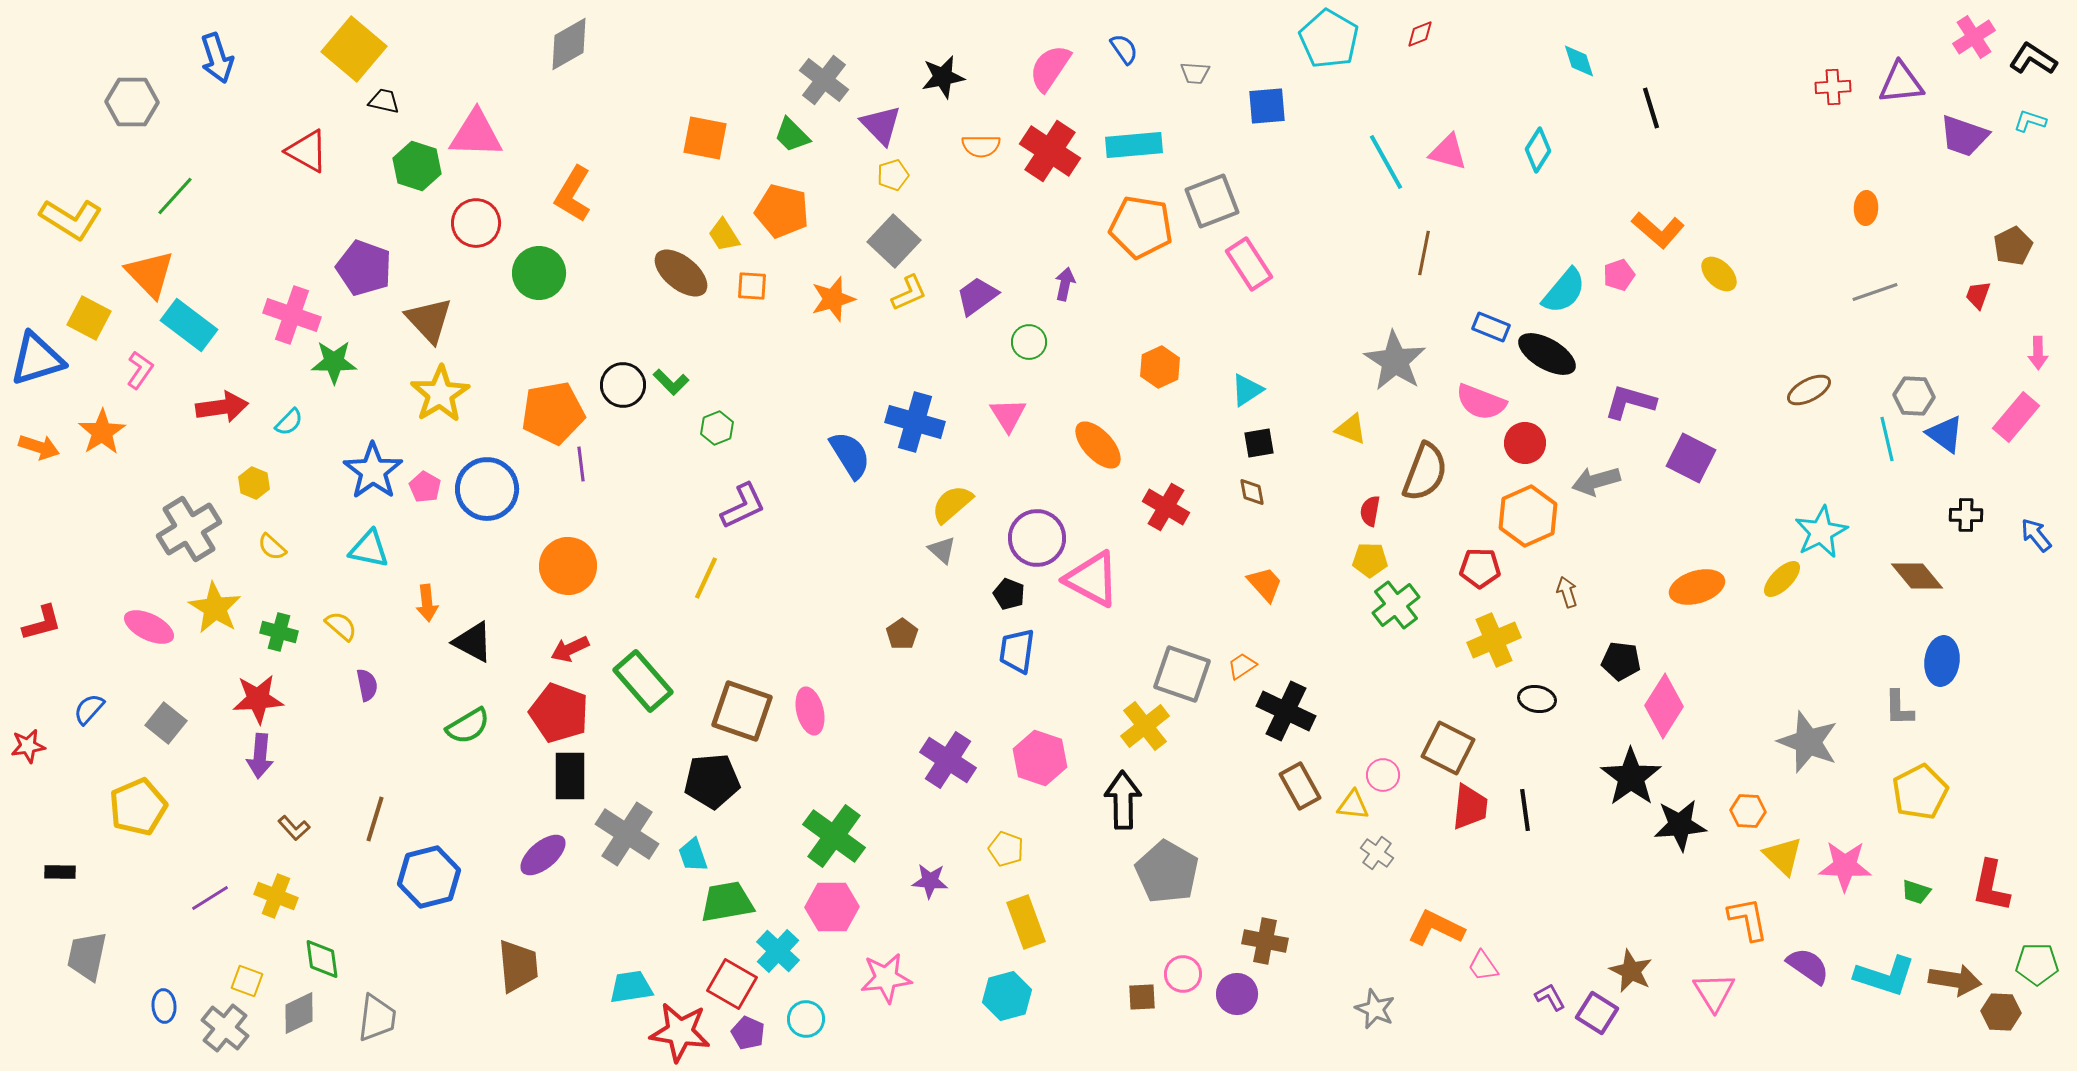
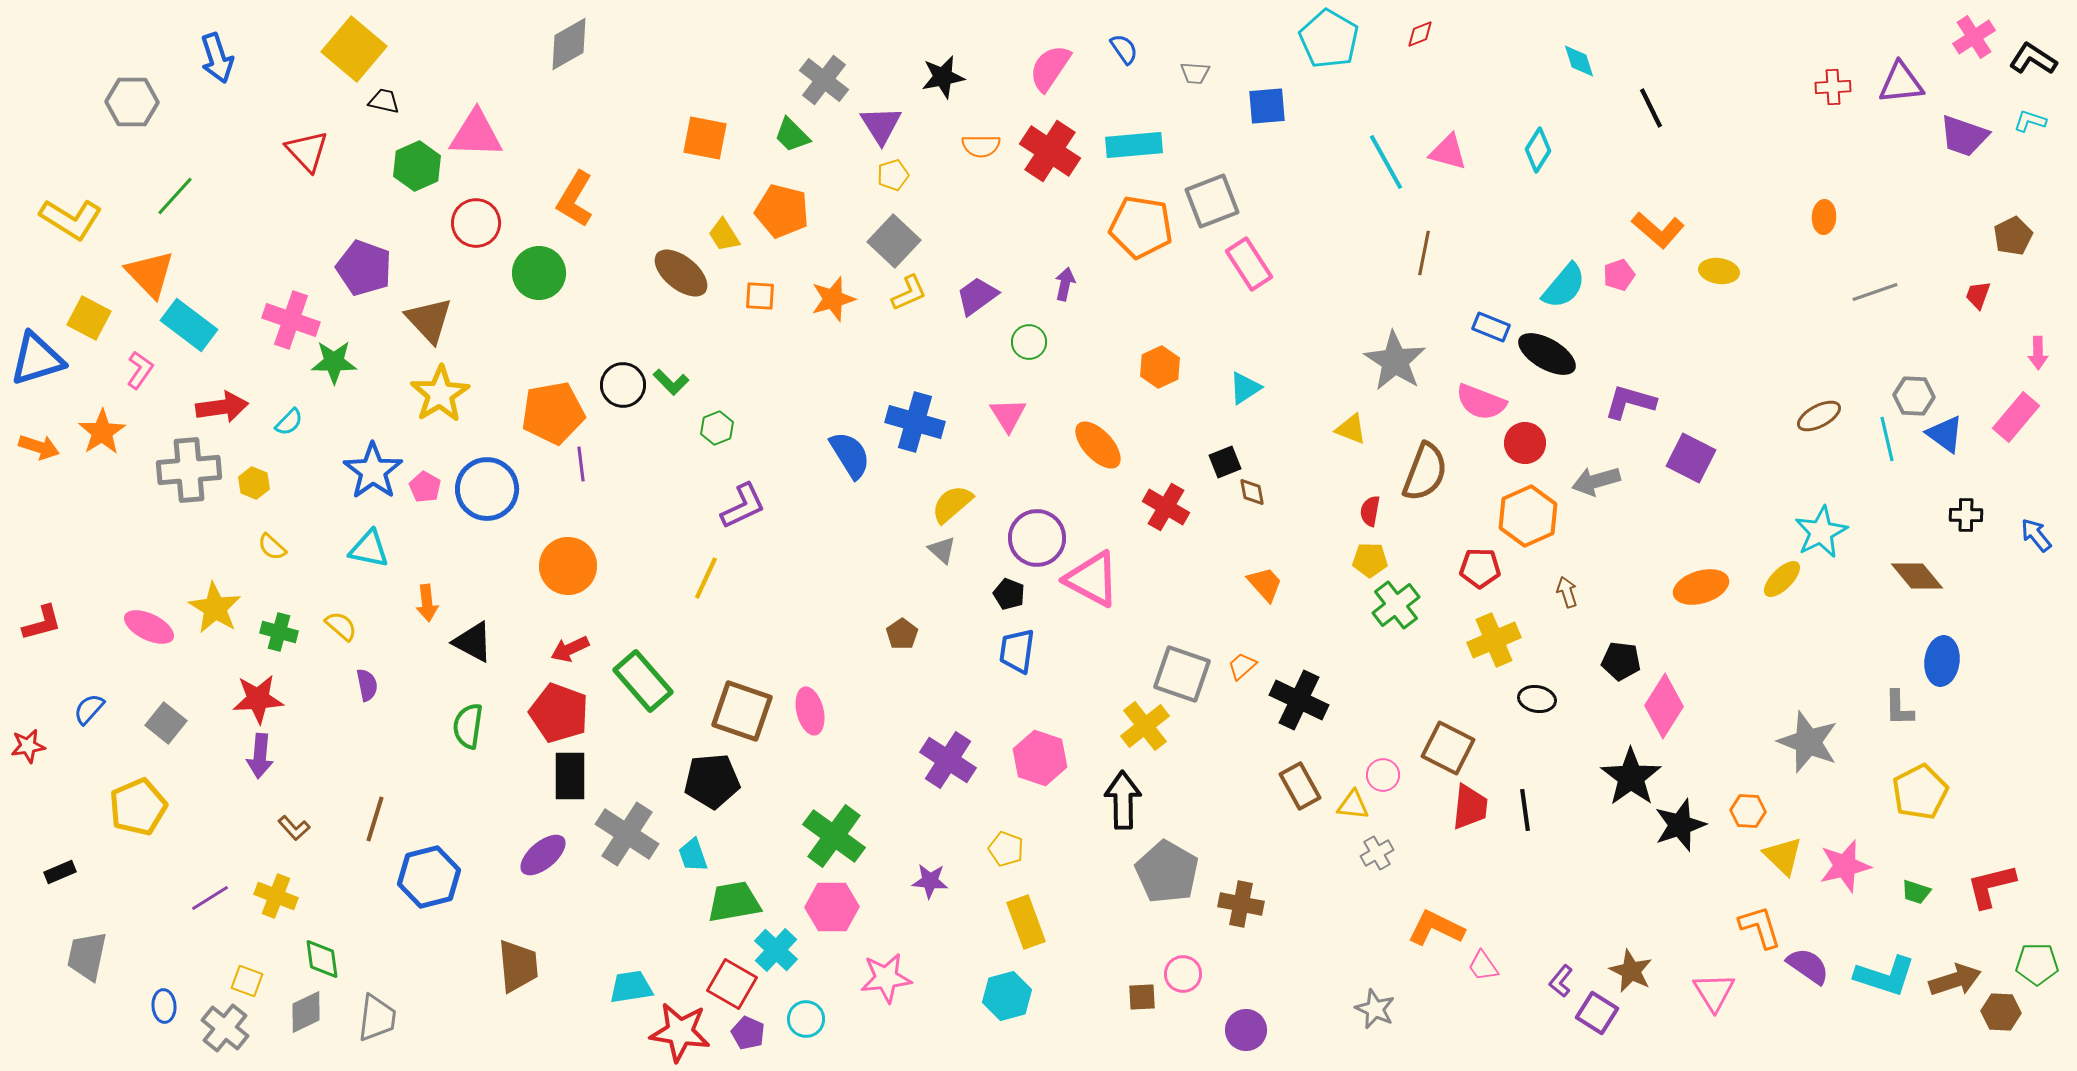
black line at (1651, 108): rotated 9 degrees counterclockwise
purple triangle at (881, 125): rotated 12 degrees clockwise
red triangle at (307, 151): rotated 18 degrees clockwise
green hexagon at (417, 166): rotated 18 degrees clockwise
orange L-shape at (573, 194): moved 2 px right, 5 px down
orange ellipse at (1866, 208): moved 42 px left, 9 px down
brown pentagon at (2013, 246): moved 10 px up
yellow ellipse at (1719, 274): moved 3 px up; rotated 36 degrees counterclockwise
orange square at (752, 286): moved 8 px right, 10 px down
cyan semicircle at (1564, 291): moved 5 px up
pink cross at (292, 315): moved 1 px left, 5 px down
cyan triangle at (1247, 390): moved 2 px left, 2 px up
brown ellipse at (1809, 390): moved 10 px right, 26 px down
black square at (1259, 443): moved 34 px left, 19 px down; rotated 12 degrees counterclockwise
gray cross at (189, 529): moved 59 px up; rotated 26 degrees clockwise
orange ellipse at (1697, 587): moved 4 px right
orange trapezoid at (1242, 666): rotated 8 degrees counterclockwise
black cross at (1286, 711): moved 13 px right, 11 px up
green semicircle at (468, 726): rotated 129 degrees clockwise
black star at (1680, 825): rotated 14 degrees counterclockwise
gray cross at (1377, 853): rotated 24 degrees clockwise
pink star at (1845, 866): rotated 16 degrees counterclockwise
black rectangle at (60, 872): rotated 24 degrees counterclockwise
red L-shape at (1991, 886): rotated 64 degrees clockwise
green trapezoid at (727, 902): moved 7 px right
orange L-shape at (1748, 919): moved 12 px right, 8 px down; rotated 6 degrees counterclockwise
brown cross at (1265, 941): moved 24 px left, 37 px up
cyan cross at (778, 951): moved 2 px left, 1 px up
brown arrow at (1955, 980): rotated 27 degrees counterclockwise
purple circle at (1237, 994): moved 9 px right, 36 px down
purple L-shape at (1550, 997): moved 11 px right, 16 px up; rotated 112 degrees counterclockwise
gray diamond at (299, 1013): moved 7 px right, 1 px up
